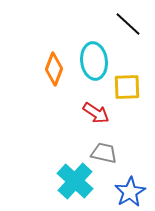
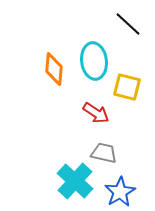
orange diamond: rotated 16 degrees counterclockwise
yellow square: rotated 16 degrees clockwise
blue star: moved 10 px left
